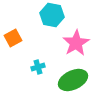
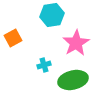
cyan hexagon: rotated 20 degrees counterclockwise
cyan cross: moved 6 px right, 2 px up
green ellipse: rotated 12 degrees clockwise
